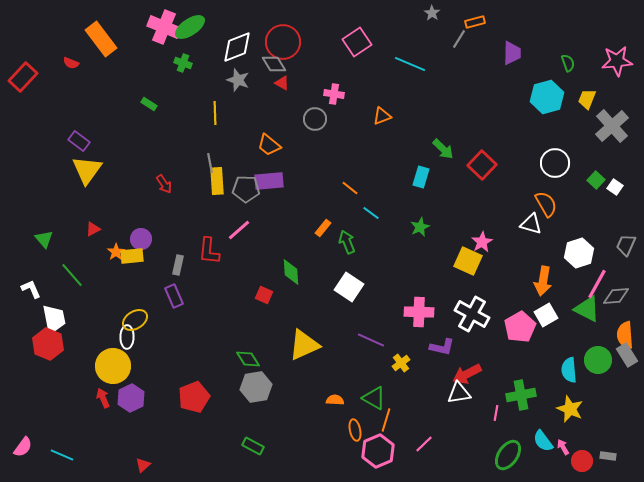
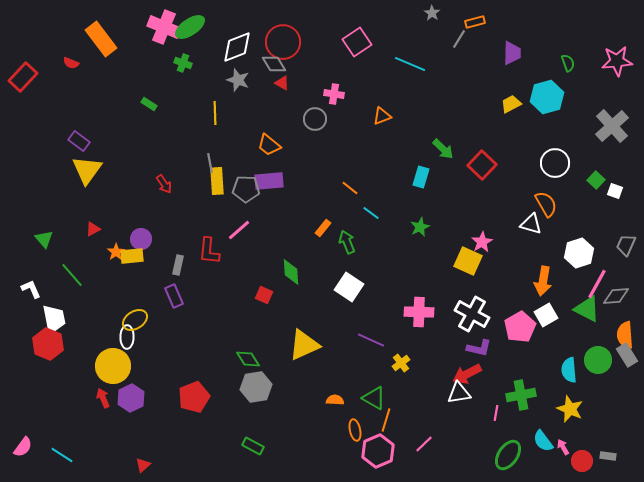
yellow trapezoid at (587, 99): moved 76 px left, 5 px down; rotated 40 degrees clockwise
white square at (615, 187): moved 4 px down; rotated 14 degrees counterclockwise
purple L-shape at (442, 347): moved 37 px right, 1 px down
cyan line at (62, 455): rotated 10 degrees clockwise
